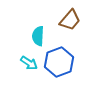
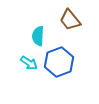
brown trapezoid: rotated 100 degrees clockwise
